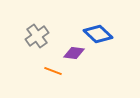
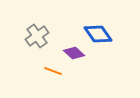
blue diamond: rotated 12 degrees clockwise
purple diamond: rotated 35 degrees clockwise
